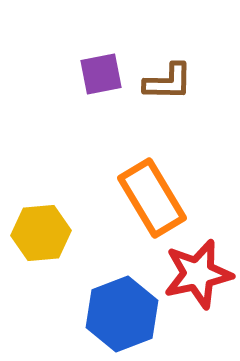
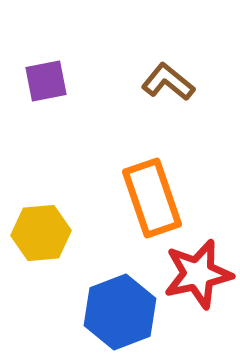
purple square: moved 55 px left, 7 px down
brown L-shape: rotated 142 degrees counterclockwise
orange rectangle: rotated 12 degrees clockwise
blue hexagon: moved 2 px left, 2 px up
